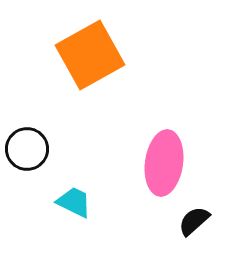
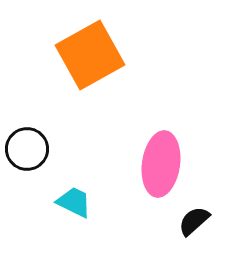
pink ellipse: moved 3 px left, 1 px down
